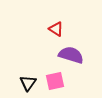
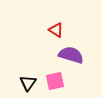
red triangle: moved 1 px down
